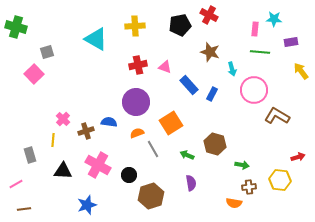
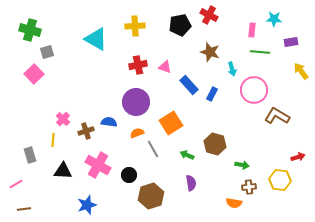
green cross at (16, 27): moved 14 px right, 3 px down
pink rectangle at (255, 29): moved 3 px left, 1 px down
